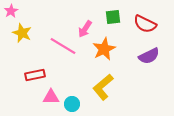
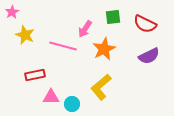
pink star: moved 1 px right, 1 px down
yellow star: moved 3 px right, 2 px down
pink line: rotated 16 degrees counterclockwise
yellow L-shape: moved 2 px left
